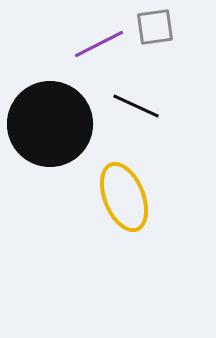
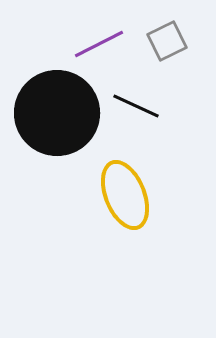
gray square: moved 12 px right, 14 px down; rotated 18 degrees counterclockwise
black circle: moved 7 px right, 11 px up
yellow ellipse: moved 1 px right, 2 px up
